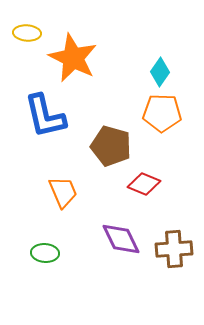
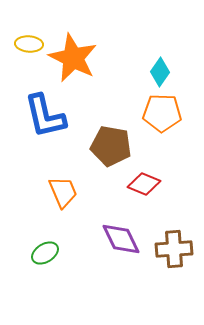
yellow ellipse: moved 2 px right, 11 px down
brown pentagon: rotated 6 degrees counterclockwise
green ellipse: rotated 36 degrees counterclockwise
